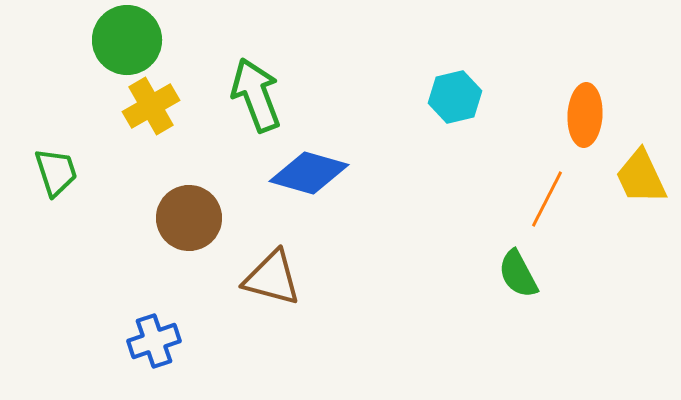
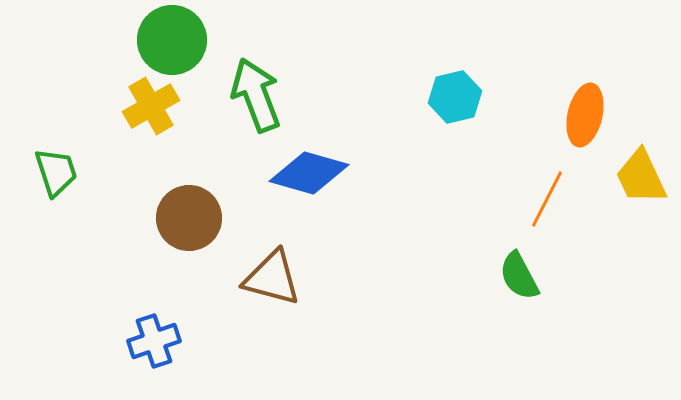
green circle: moved 45 px right
orange ellipse: rotated 10 degrees clockwise
green semicircle: moved 1 px right, 2 px down
